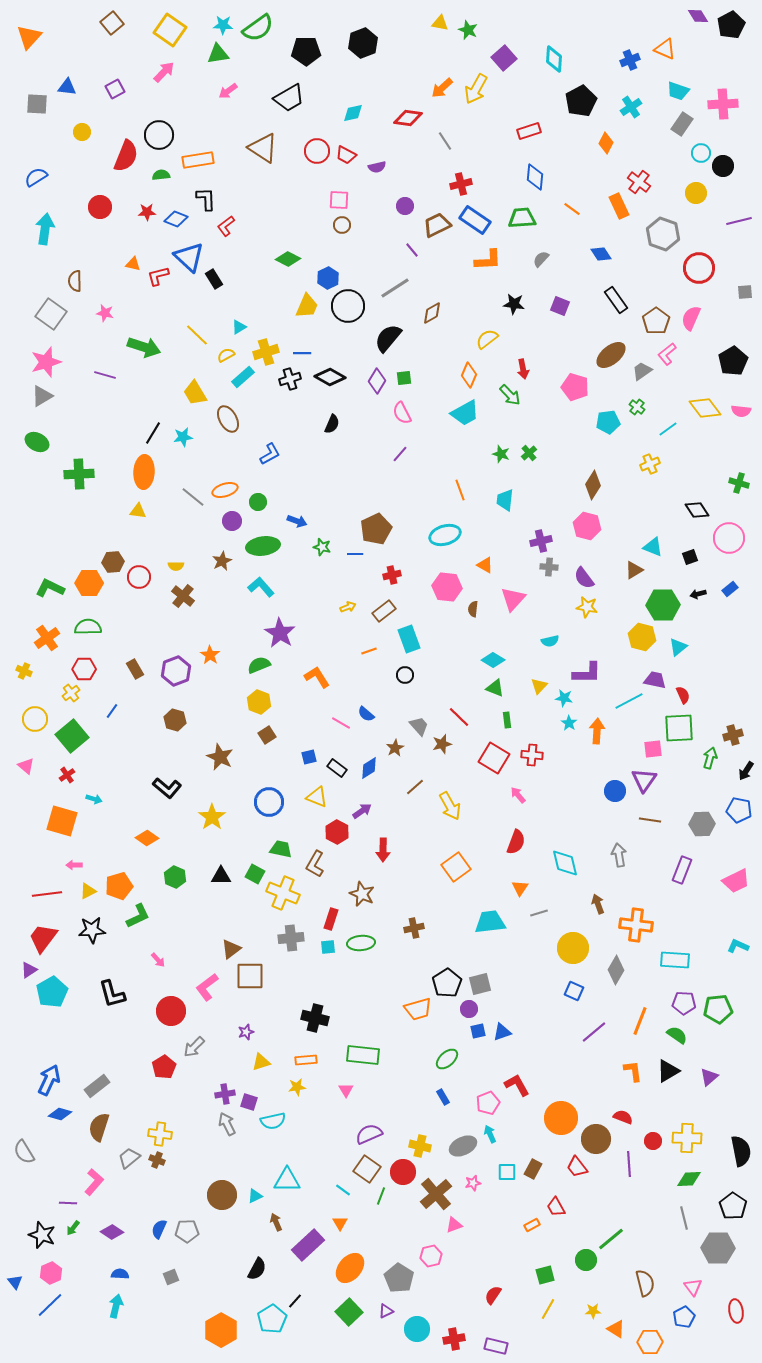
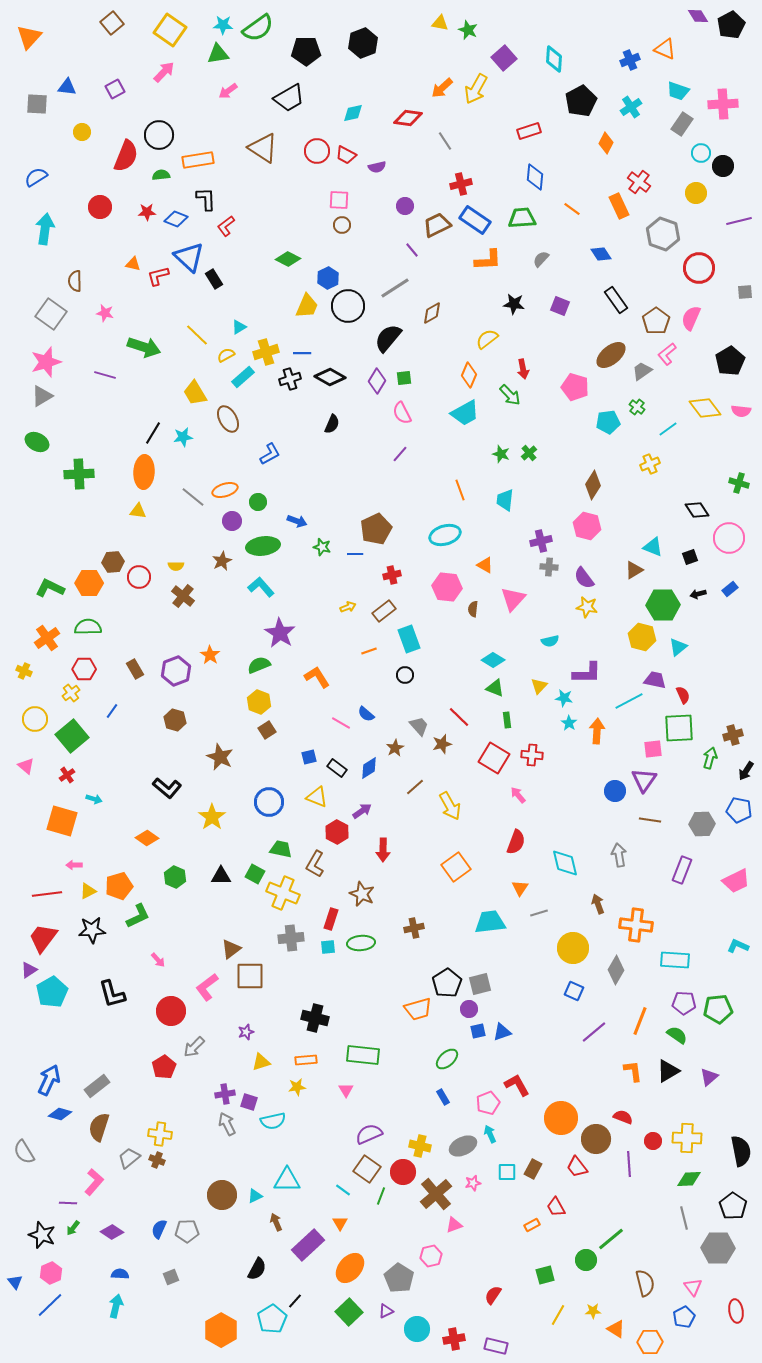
black pentagon at (733, 361): moved 3 px left
brown square at (267, 735): moved 5 px up
yellow line at (548, 1309): moved 10 px right, 6 px down
